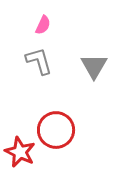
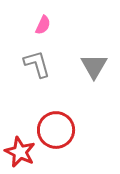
gray L-shape: moved 2 px left, 3 px down
